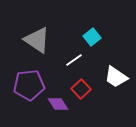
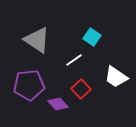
cyan square: rotated 18 degrees counterclockwise
purple diamond: rotated 10 degrees counterclockwise
